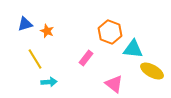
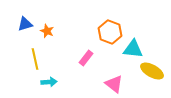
yellow line: rotated 20 degrees clockwise
